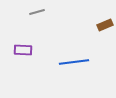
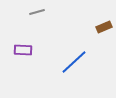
brown rectangle: moved 1 px left, 2 px down
blue line: rotated 36 degrees counterclockwise
